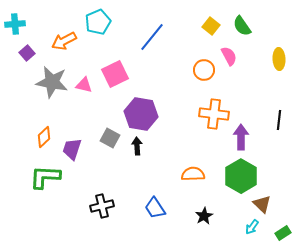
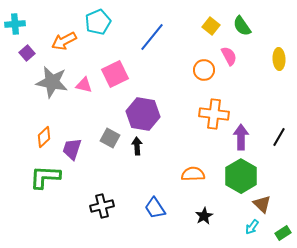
purple hexagon: moved 2 px right
black line: moved 17 px down; rotated 24 degrees clockwise
